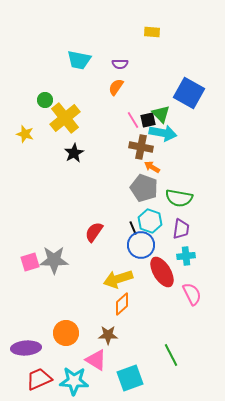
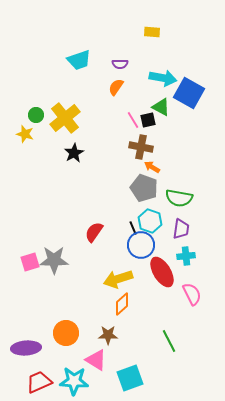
cyan trapezoid: rotated 30 degrees counterclockwise
green circle: moved 9 px left, 15 px down
green triangle: moved 7 px up; rotated 18 degrees counterclockwise
cyan arrow: moved 55 px up
green line: moved 2 px left, 14 px up
red trapezoid: moved 3 px down
